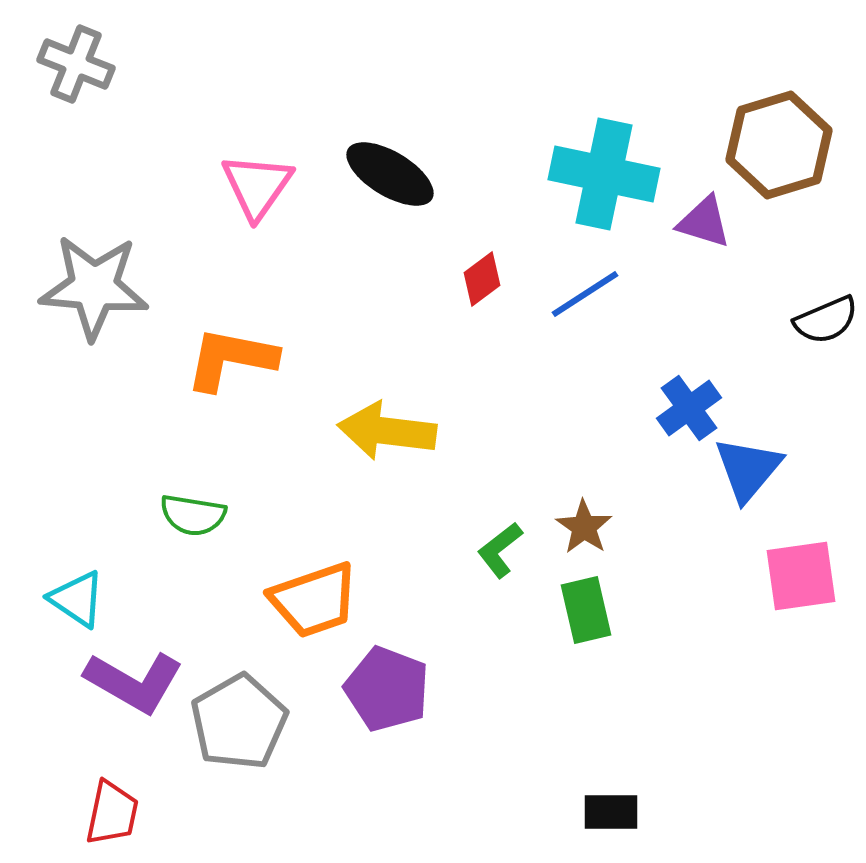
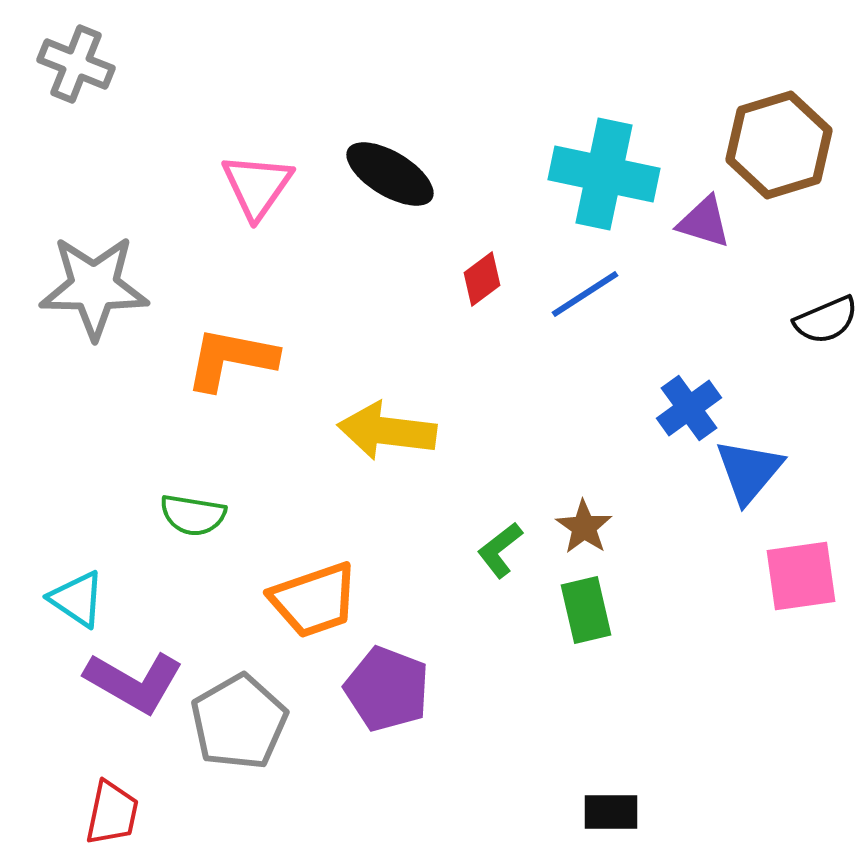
gray star: rotated 4 degrees counterclockwise
blue triangle: moved 1 px right, 2 px down
